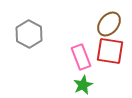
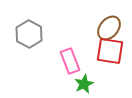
brown ellipse: moved 4 px down
pink rectangle: moved 11 px left, 4 px down
green star: moved 1 px right, 1 px up
